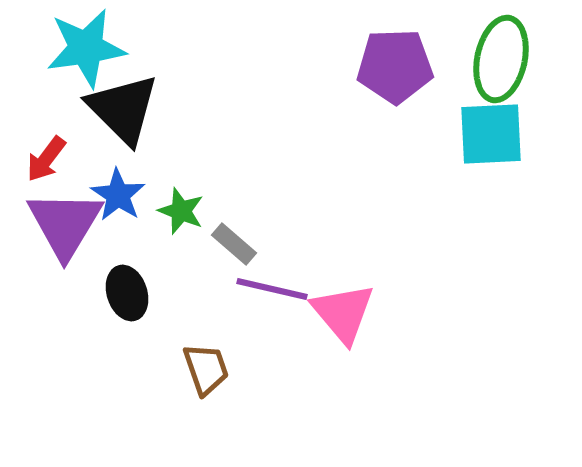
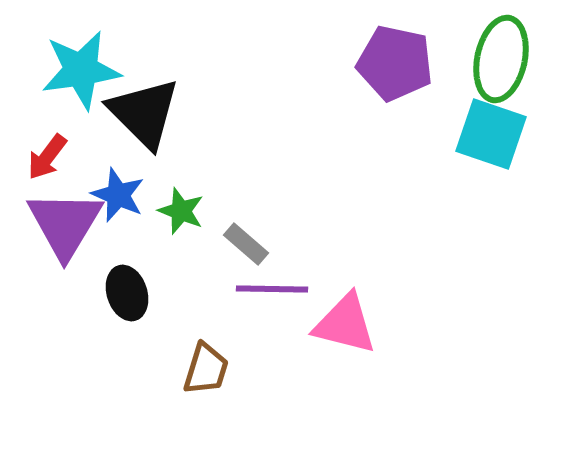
cyan star: moved 5 px left, 22 px down
purple pentagon: moved 3 px up; rotated 14 degrees clockwise
black triangle: moved 21 px right, 4 px down
cyan square: rotated 22 degrees clockwise
red arrow: moved 1 px right, 2 px up
blue star: rotated 10 degrees counterclockwise
gray rectangle: moved 12 px right
purple line: rotated 12 degrees counterclockwise
pink triangle: moved 2 px right, 11 px down; rotated 36 degrees counterclockwise
brown trapezoid: rotated 36 degrees clockwise
